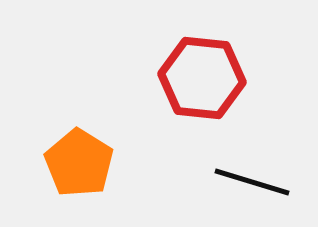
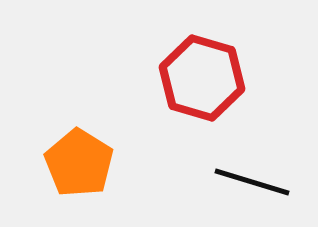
red hexagon: rotated 10 degrees clockwise
